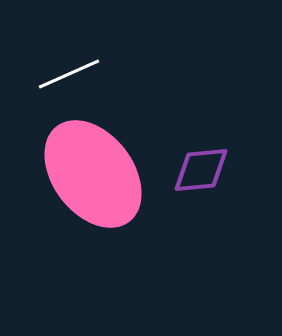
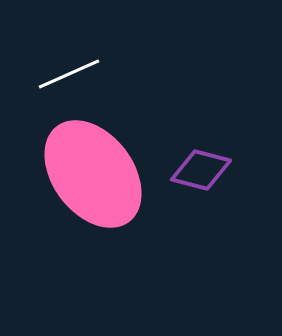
purple diamond: rotated 20 degrees clockwise
